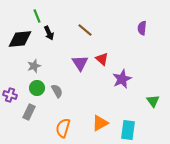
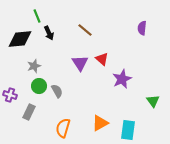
green circle: moved 2 px right, 2 px up
